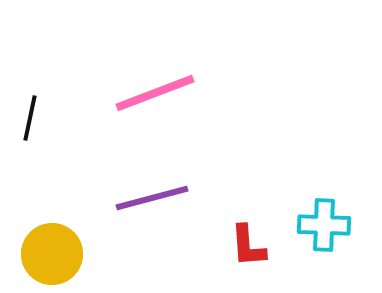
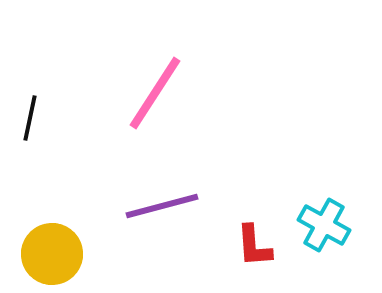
pink line: rotated 36 degrees counterclockwise
purple line: moved 10 px right, 8 px down
cyan cross: rotated 27 degrees clockwise
red L-shape: moved 6 px right
